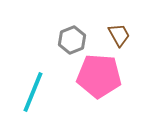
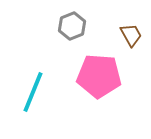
brown trapezoid: moved 12 px right
gray hexagon: moved 14 px up
